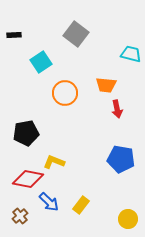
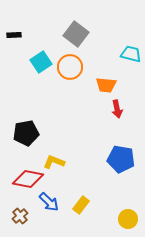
orange circle: moved 5 px right, 26 px up
